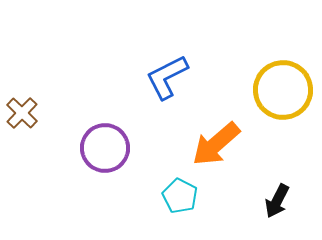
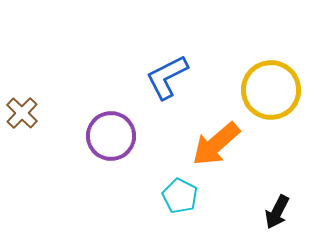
yellow circle: moved 12 px left
purple circle: moved 6 px right, 12 px up
black arrow: moved 11 px down
